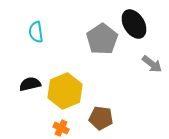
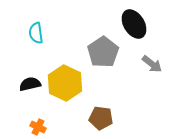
cyan semicircle: moved 1 px down
gray pentagon: moved 1 px right, 13 px down
yellow hexagon: moved 8 px up; rotated 12 degrees counterclockwise
orange cross: moved 23 px left, 1 px up
